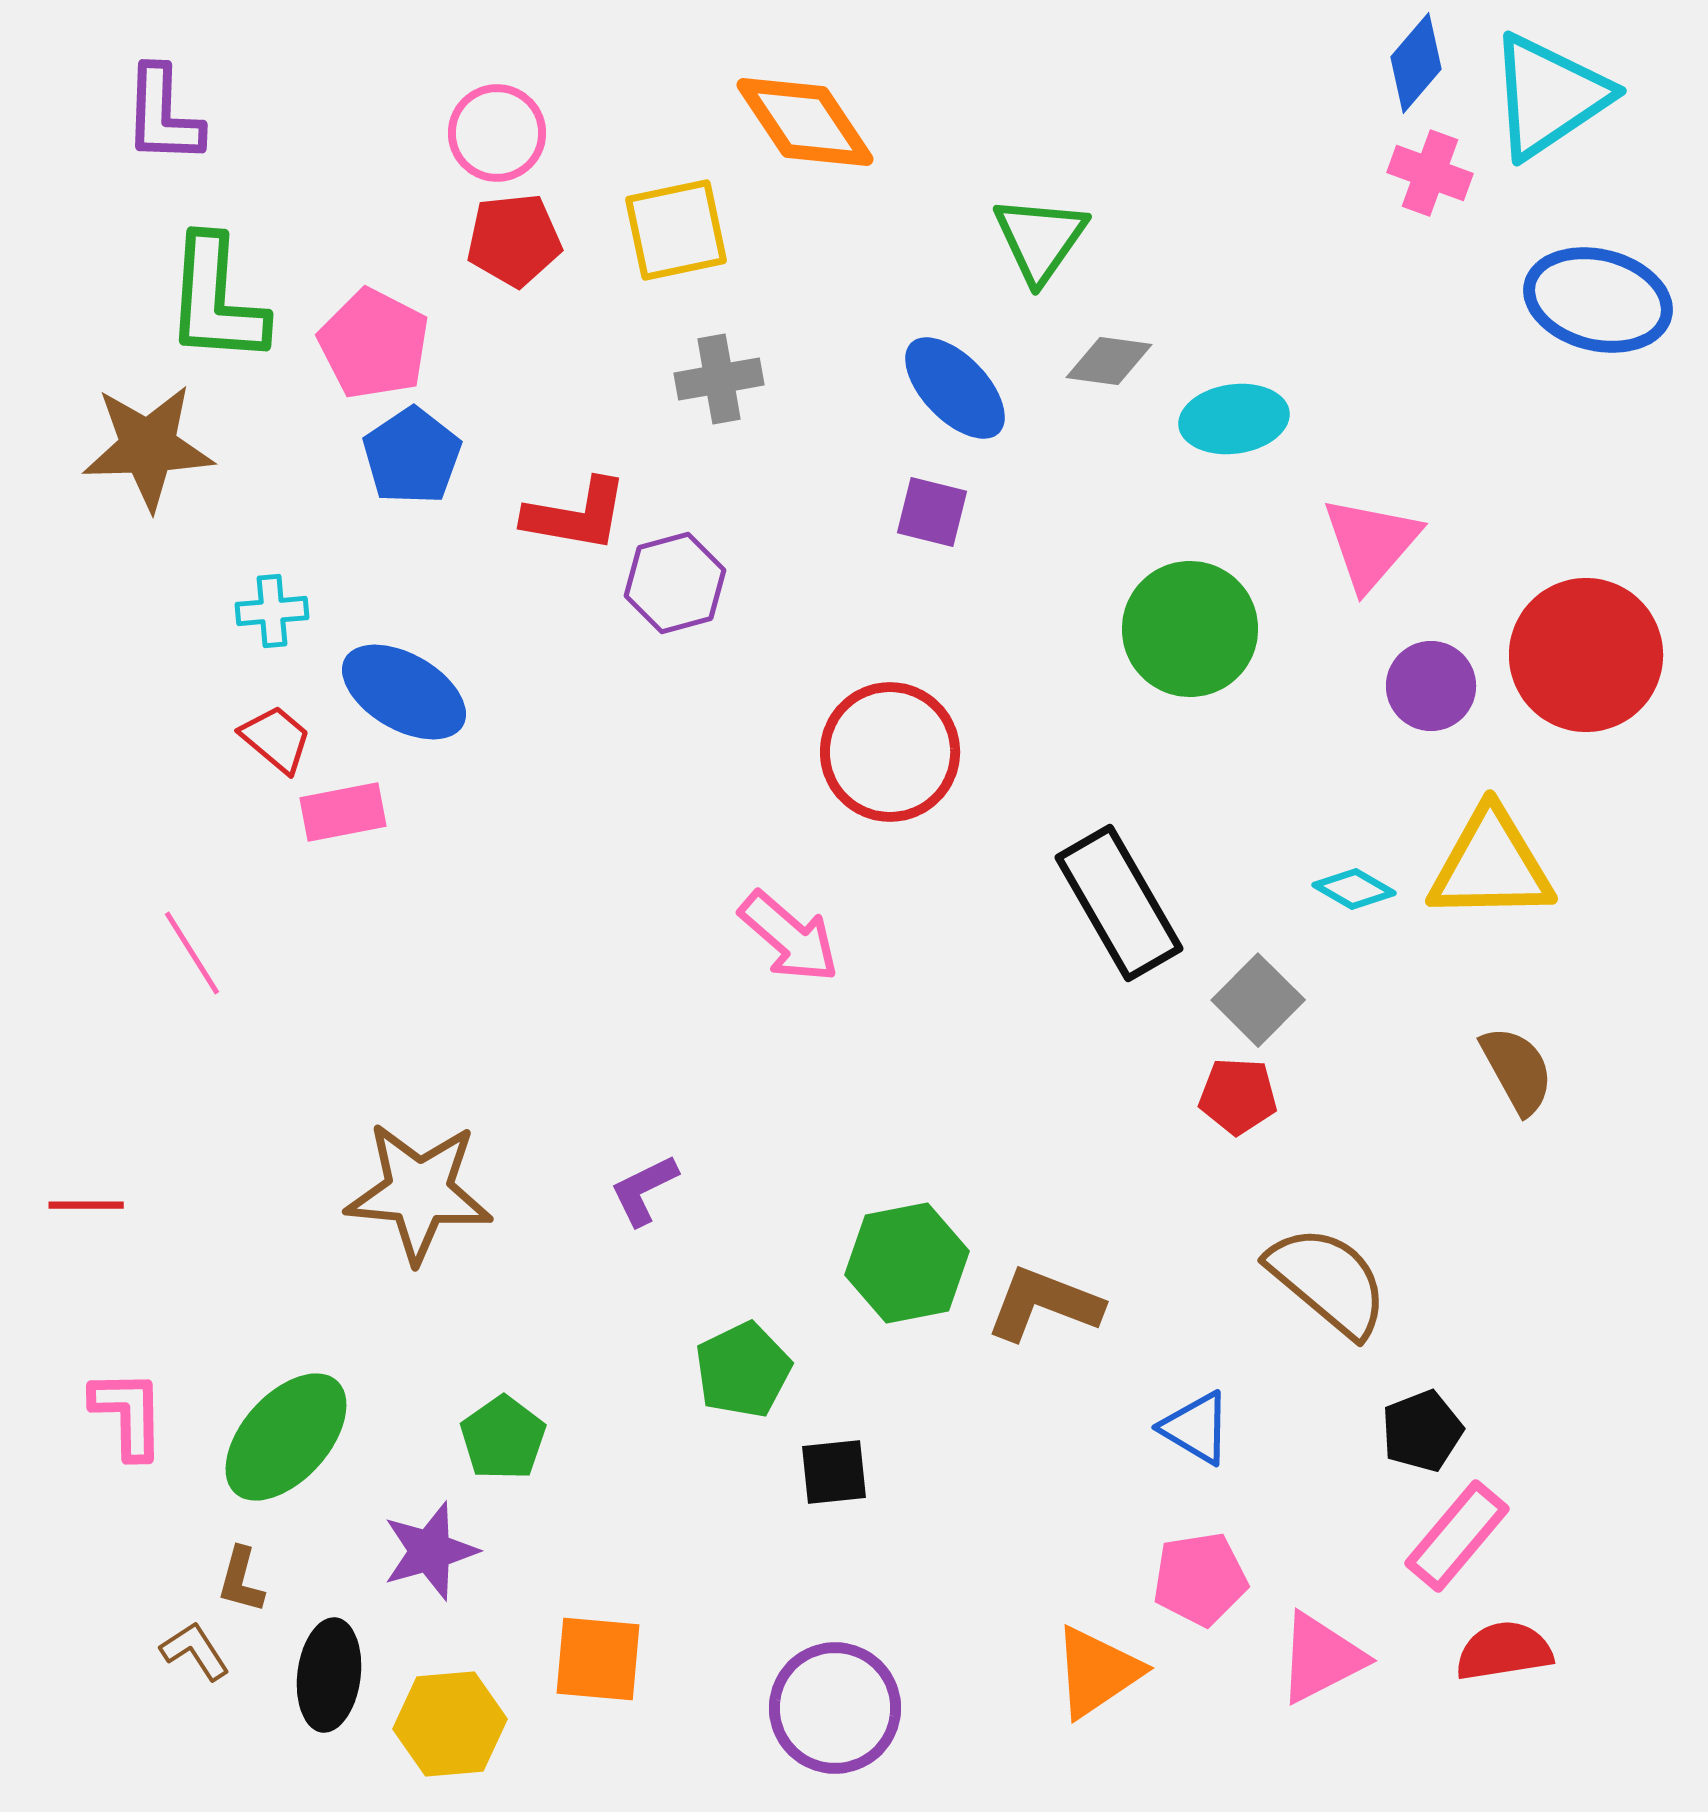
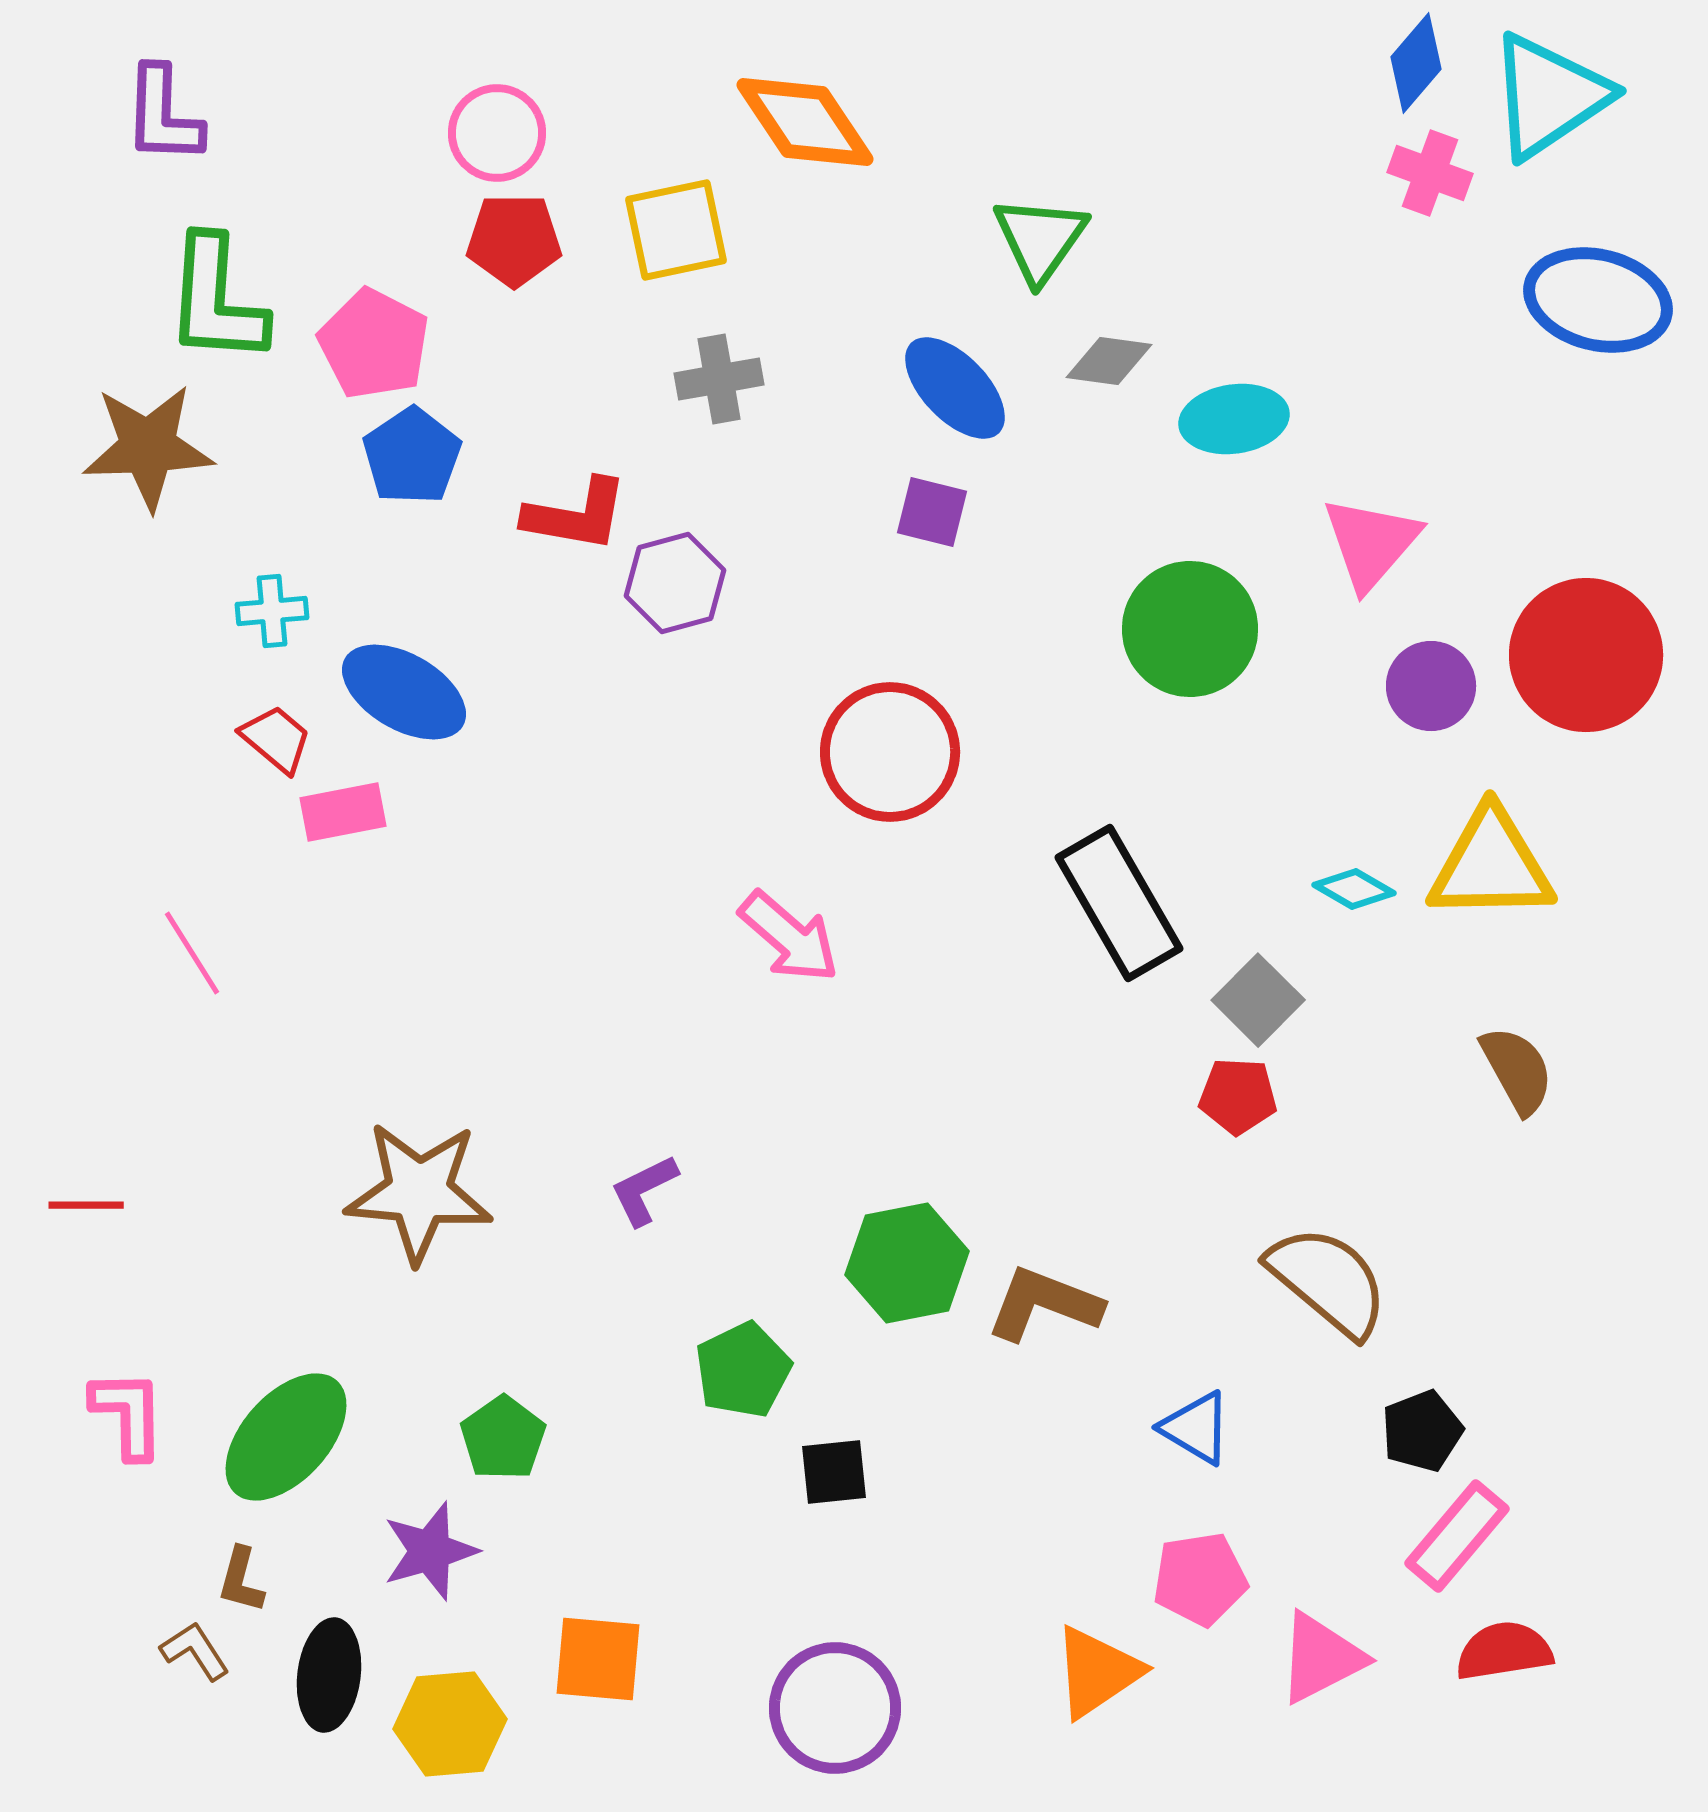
red pentagon at (514, 240): rotated 6 degrees clockwise
